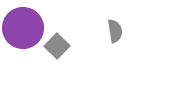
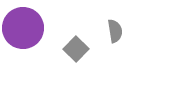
gray square: moved 19 px right, 3 px down
